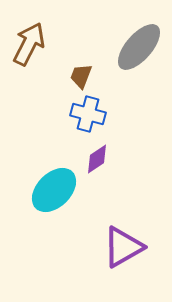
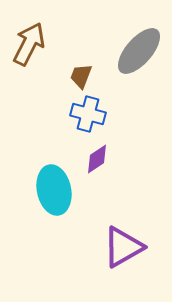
gray ellipse: moved 4 px down
cyan ellipse: rotated 57 degrees counterclockwise
